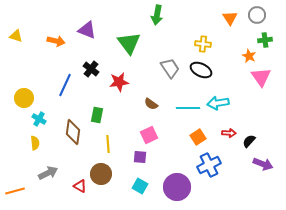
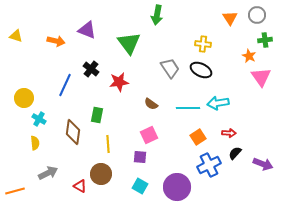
black semicircle: moved 14 px left, 12 px down
